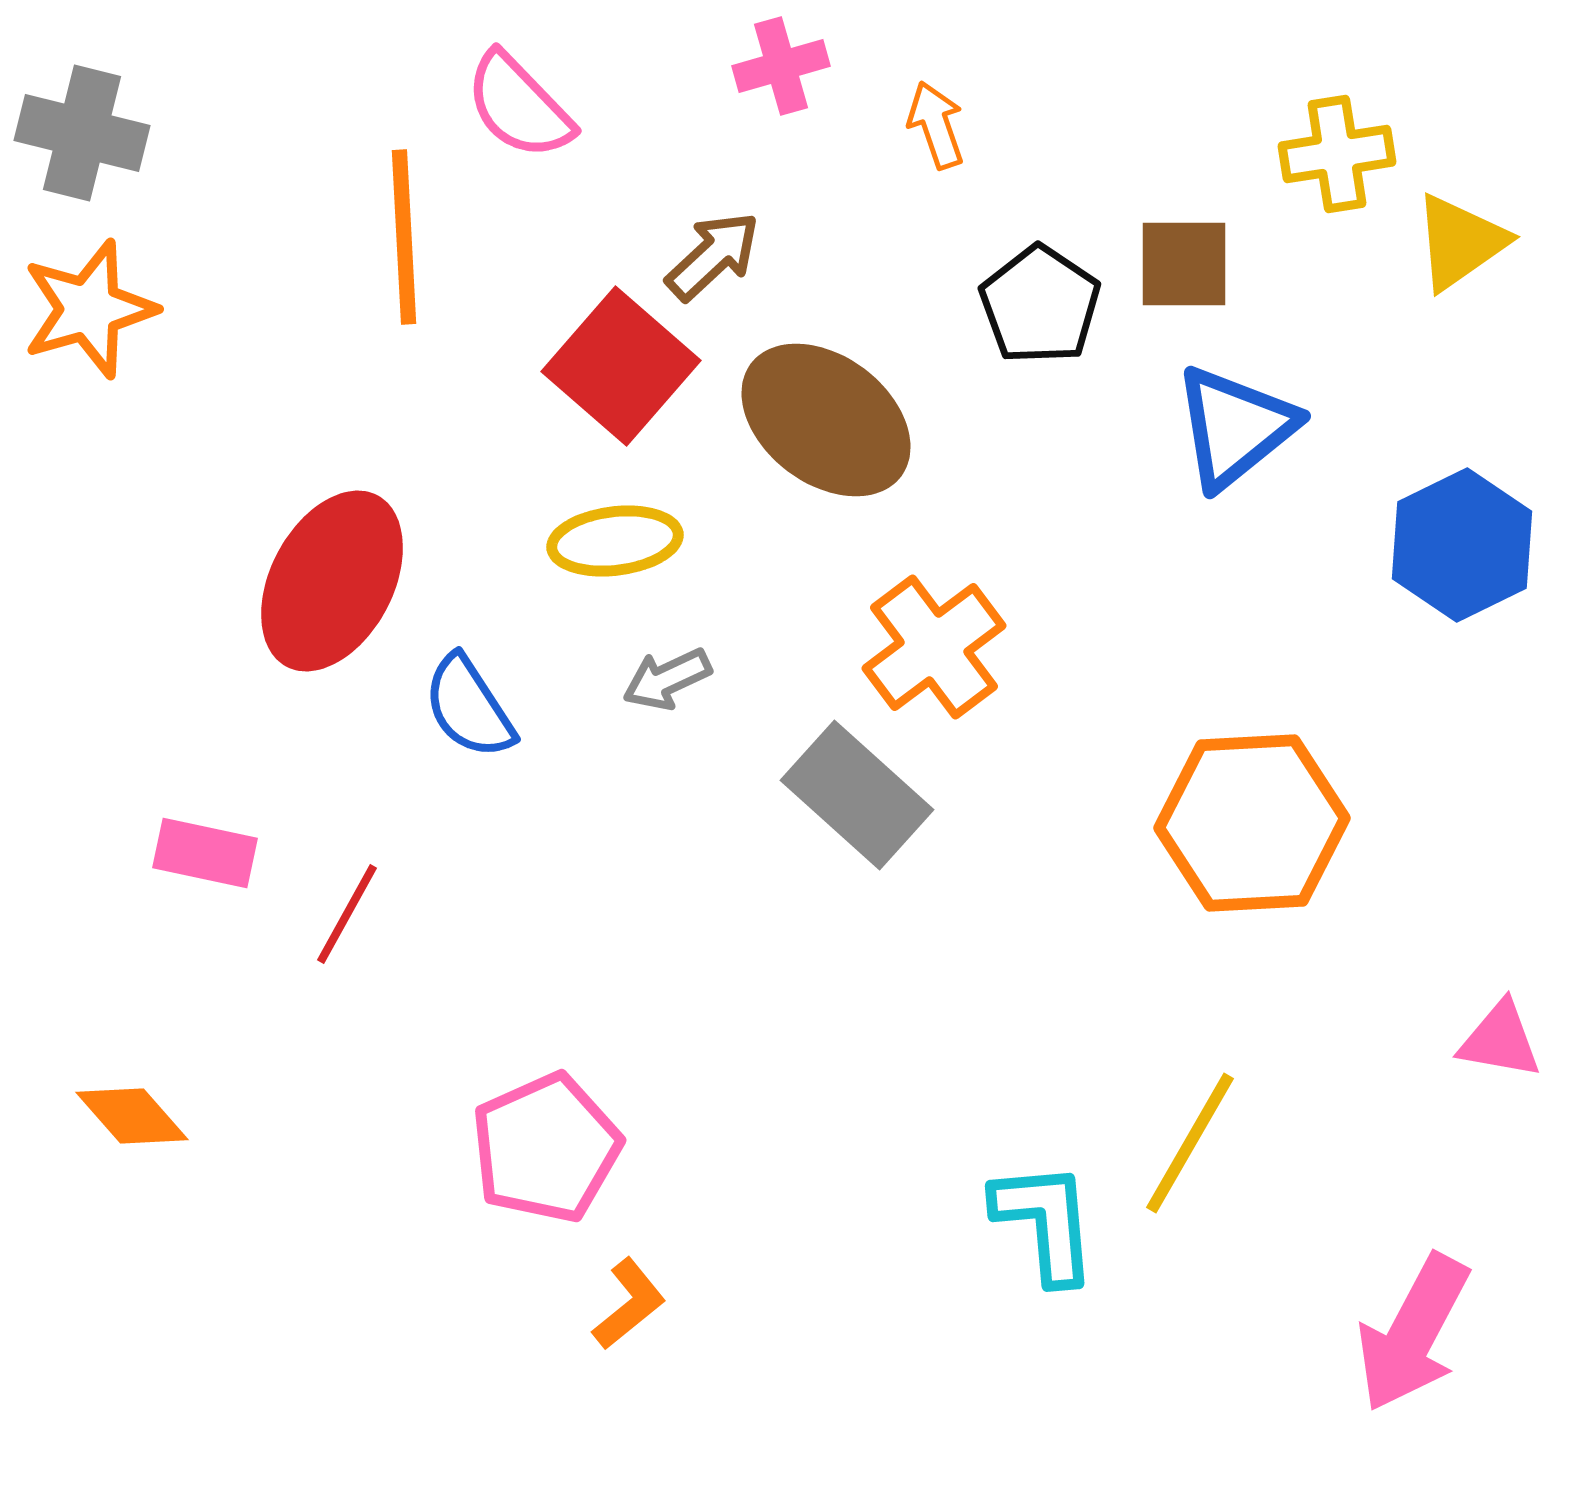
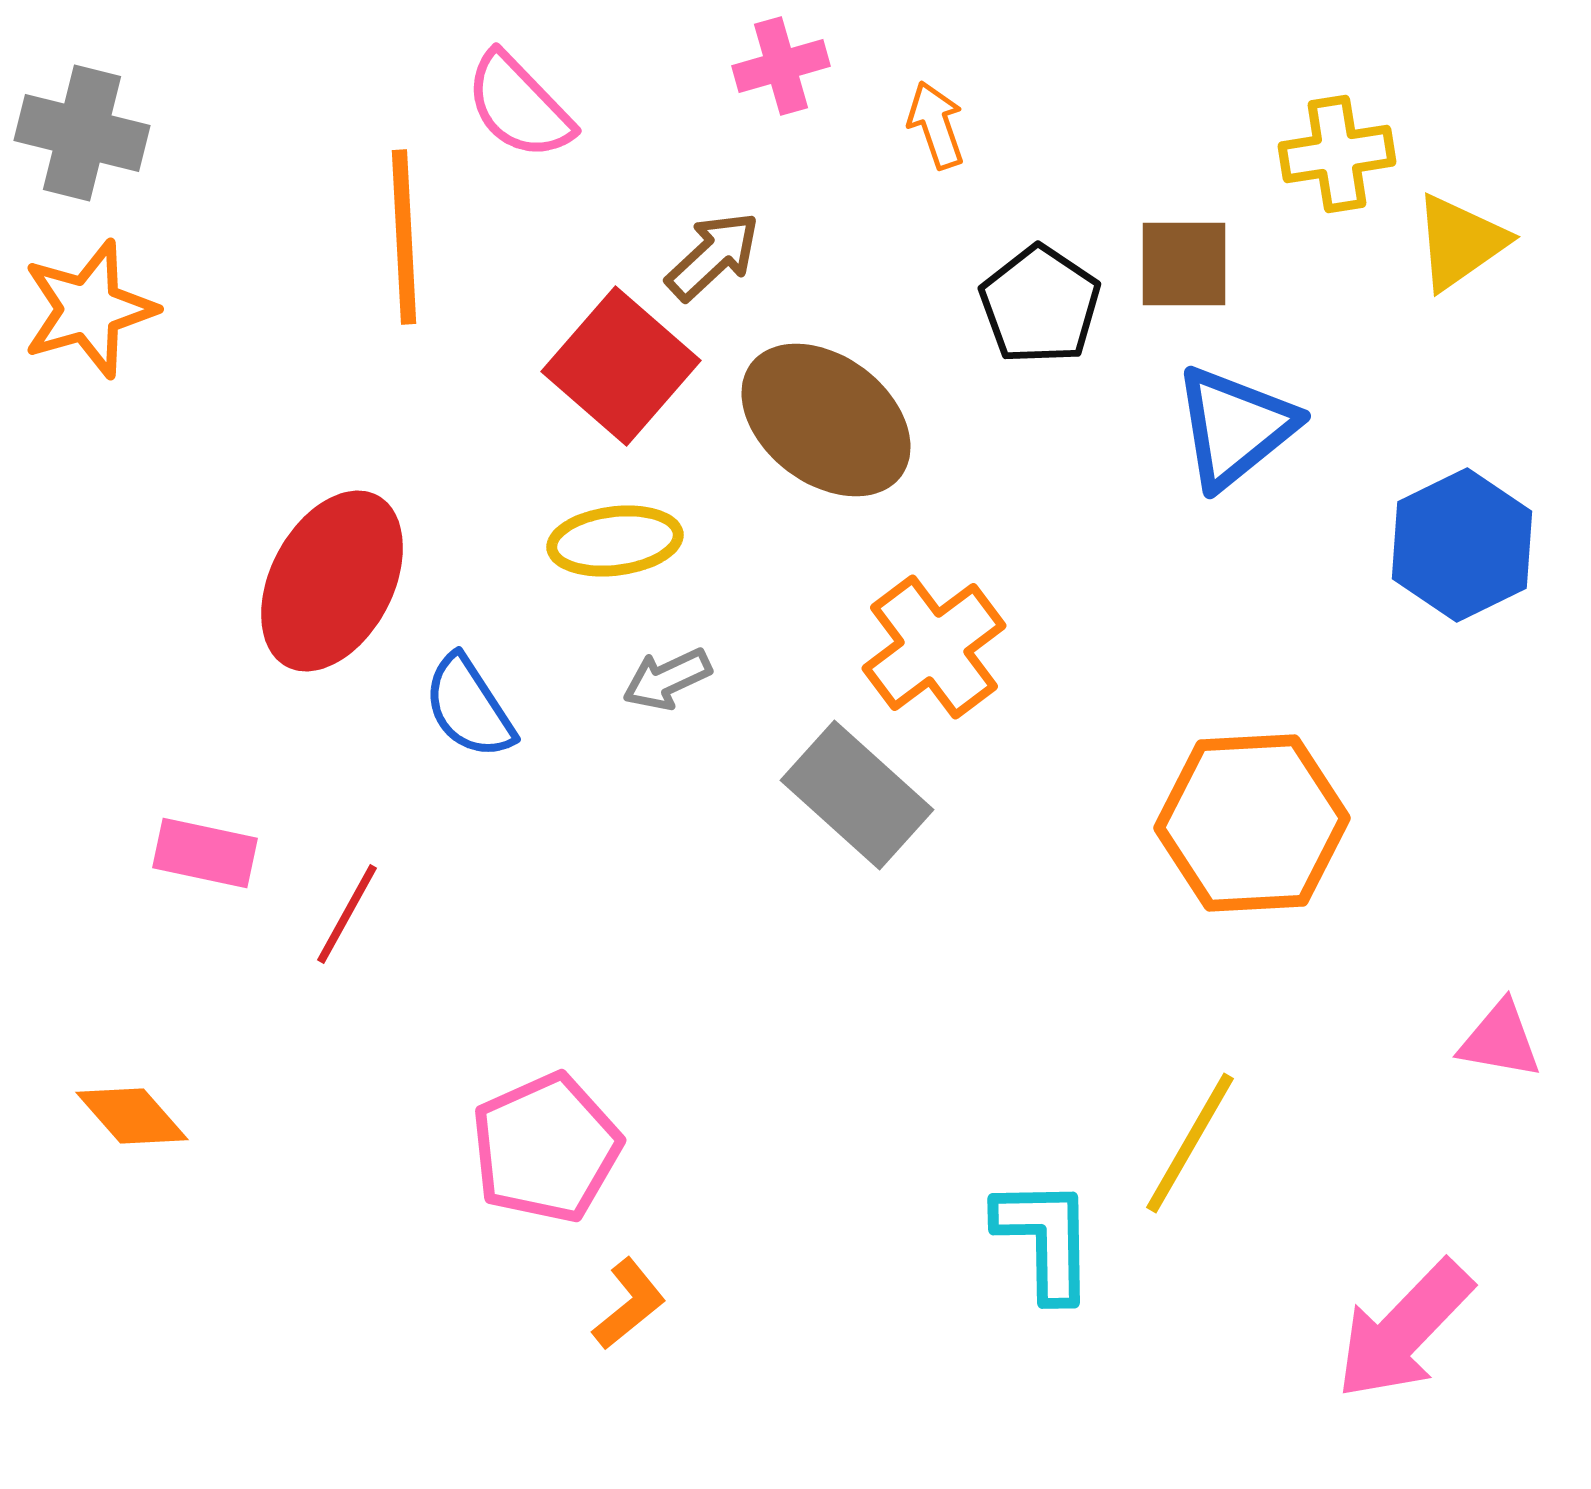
cyan L-shape: moved 17 px down; rotated 4 degrees clockwise
pink arrow: moved 9 px left, 3 px up; rotated 16 degrees clockwise
